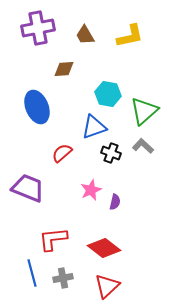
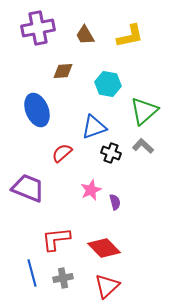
brown diamond: moved 1 px left, 2 px down
cyan hexagon: moved 10 px up
blue ellipse: moved 3 px down
purple semicircle: rotated 28 degrees counterclockwise
red L-shape: moved 3 px right
red diamond: rotated 8 degrees clockwise
